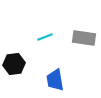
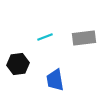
gray rectangle: rotated 15 degrees counterclockwise
black hexagon: moved 4 px right
